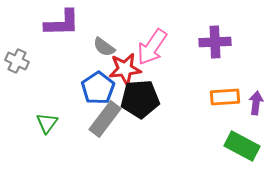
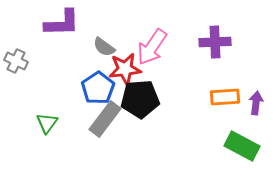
gray cross: moved 1 px left
